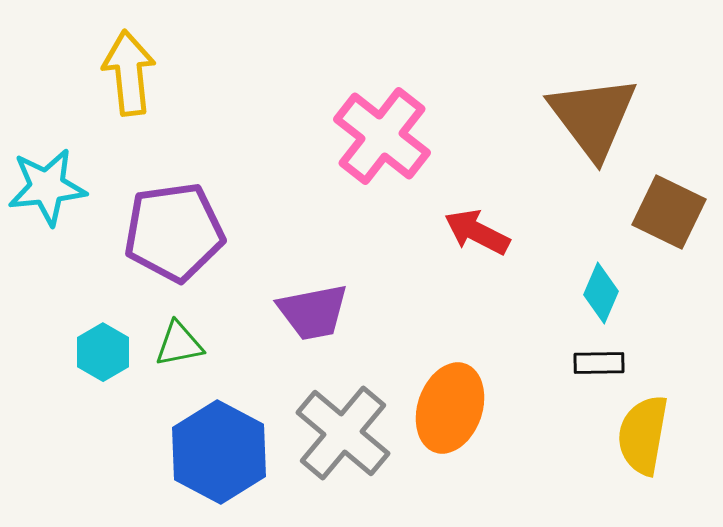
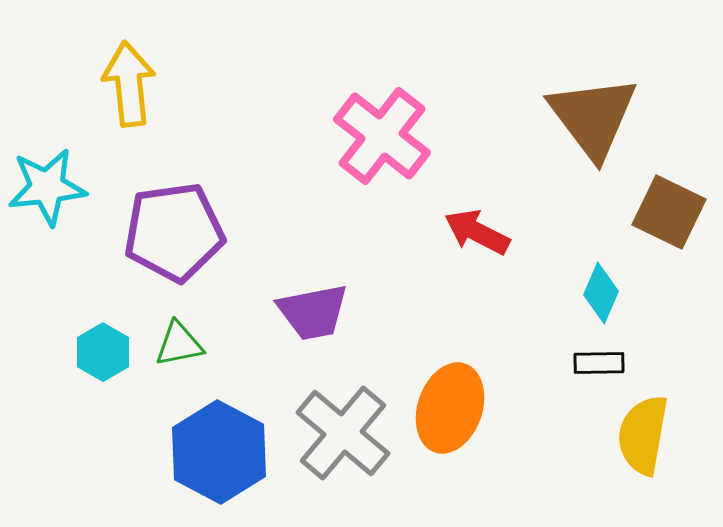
yellow arrow: moved 11 px down
